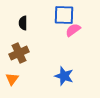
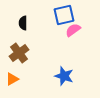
blue square: rotated 15 degrees counterclockwise
brown cross: rotated 12 degrees counterclockwise
orange triangle: rotated 24 degrees clockwise
